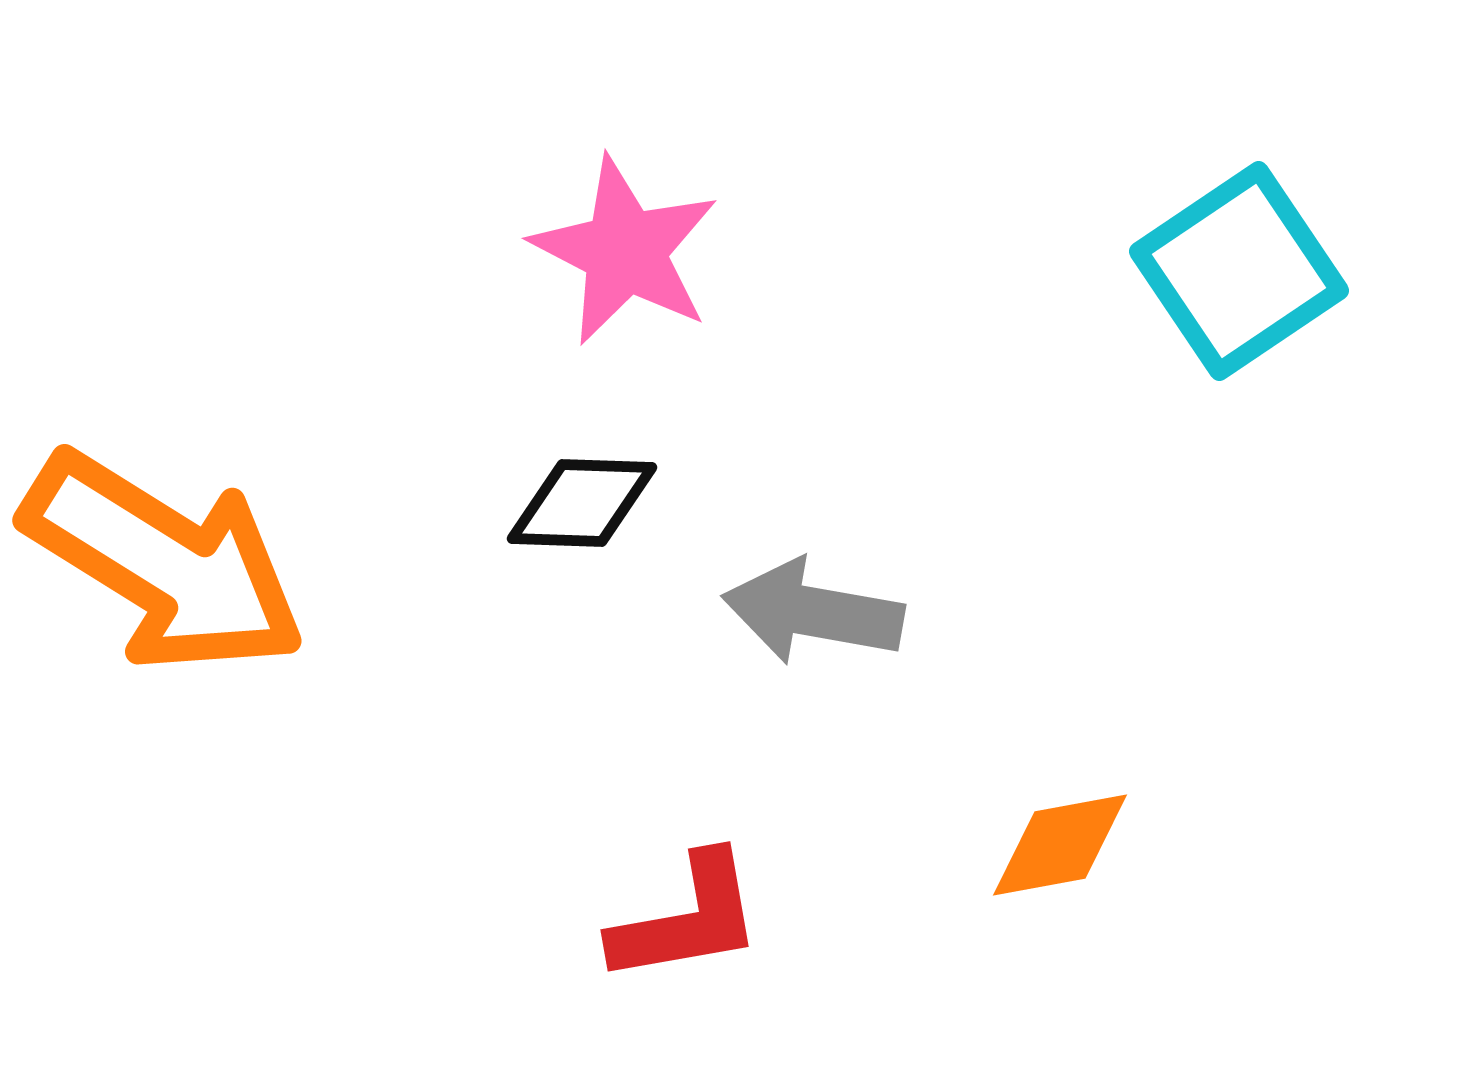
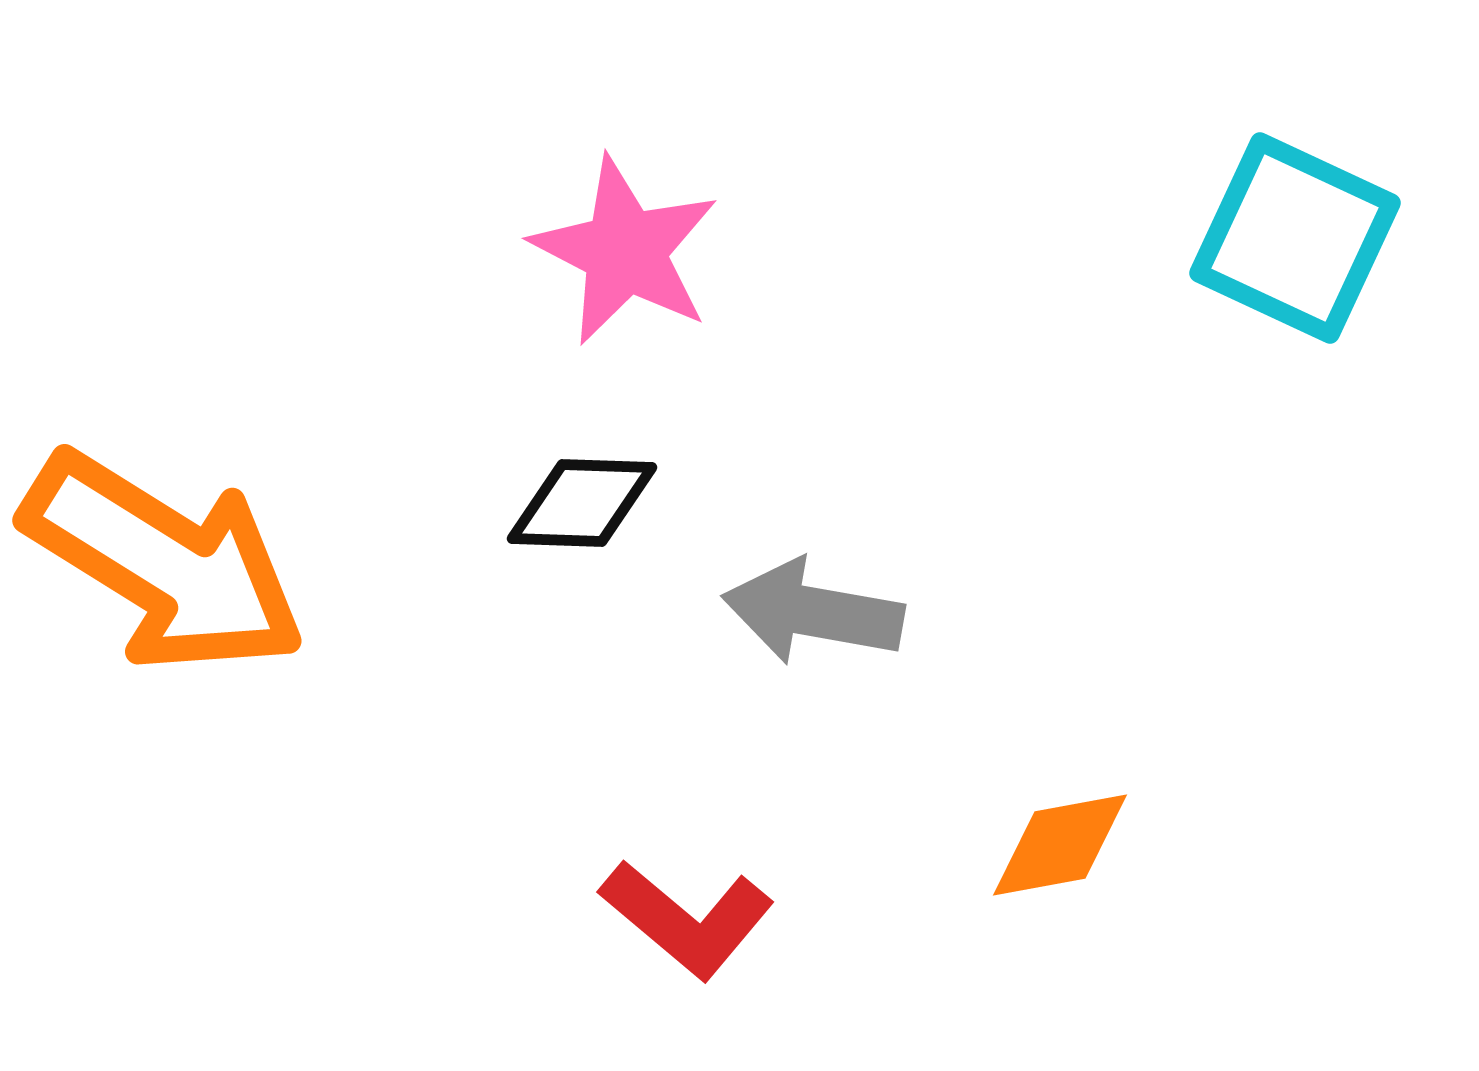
cyan square: moved 56 px right, 33 px up; rotated 31 degrees counterclockwise
red L-shape: rotated 50 degrees clockwise
